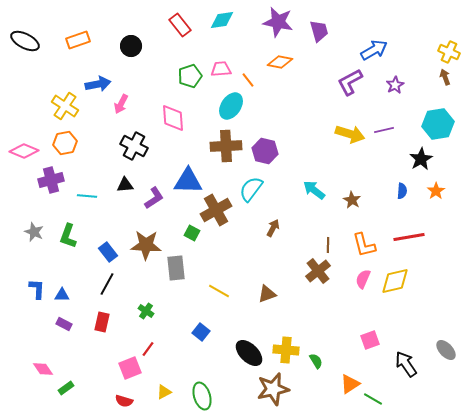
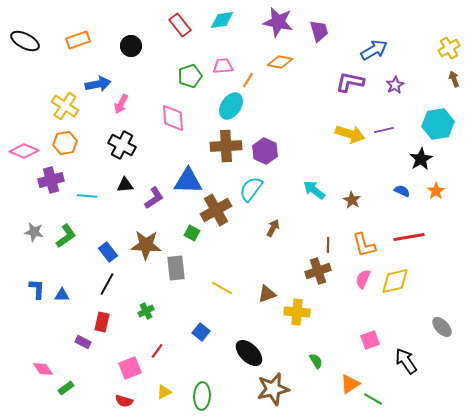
yellow cross at (449, 52): moved 4 px up; rotated 35 degrees clockwise
pink trapezoid at (221, 69): moved 2 px right, 3 px up
brown arrow at (445, 77): moved 9 px right, 2 px down
orange line at (248, 80): rotated 70 degrees clockwise
purple L-shape at (350, 82): rotated 40 degrees clockwise
black cross at (134, 146): moved 12 px left, 1 px up
purple hexagon at (265, 151): rotated 10 degrees clockwise
blue semicircle at (402, 191): rotated 70 degrees counterclockwise
gray star at (34, 232): rotated 12 degrees counterclockwise
green L-shape at (68, 236): moved 2 px left; rotated 145 degrees counterclockwise
brown cross at (318, 271): rotated 20 degrees clockwise
yellow line at (219, 291): moved 3 px right, 3 px up
green cross at (146, 311): rotated 28 degrees clockwise
purple rectangle at (64, 324): moved 19 px right, 18 px down
red line at (148, 349): moved 9 px right, 2 px down
yellow cross at (286, 350): moved 11 px right, 38 px up
gray ellipse at (446, 350): moved 4 px left, 23 px up
black arrow at (406, 364): moved 3 px up
green ellipse at (202, 396): rotated 20 degrees clockwise
